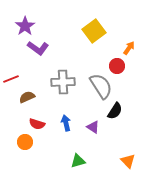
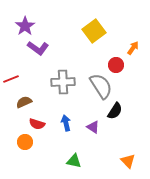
orange arrow: moved 4 px right
red circle: moved 1 px left, 1 px up
brown semicircle: moved 3 px left, 5 px down
green triangle: moved 4 px left; rotated 28 degrees clockwise
